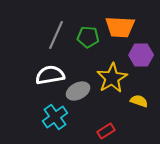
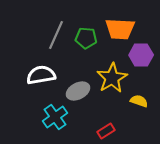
orange trapezoid: moved 2 px down
green pentagon: moved 2 px left, 1 px down
white semicircle: moved 9 px left
